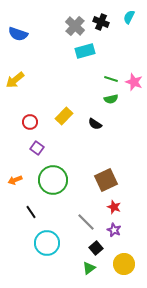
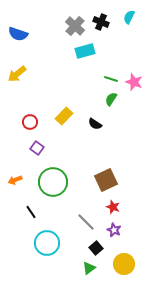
yellow arrow: moved 2 px right, 6 px up
green semicircle: rotated 136 degrees clockwise
green circle: moved 2 px down
red star: moved 1 px left
